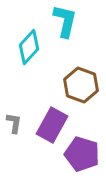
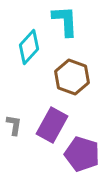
cyan L-shape: rotated 16 degrees counterclockwise
brown hexagon: moved 9 px left, 8 px up
gray L-shape: moved 2 px down
